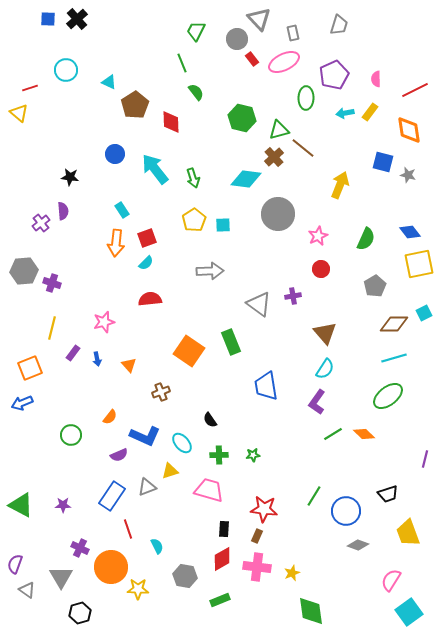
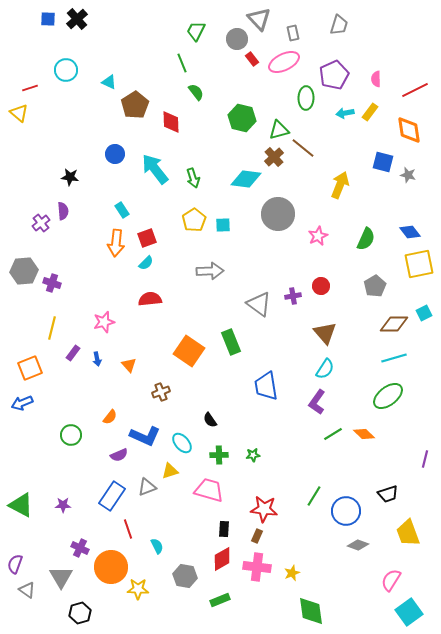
red circle at (321, 269): moved 17 px down
